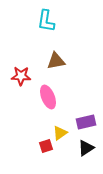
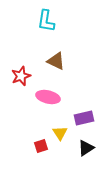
brown triangle: rotated 36 degrees clockwise
red star: rotated 24 degrees counterclockwise
pink ellipse: rotated 55 degrees counterclockwise
purple rectangle: moved 2 px left, 4 px up
yellow triangle: rotated 28 degrees counterclockwise
red square: moved 5 px left
